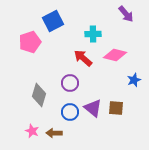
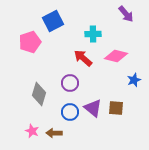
pink diamond: moved 1 px right, 1 px down
gray diamond: moved 1 px up
